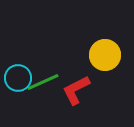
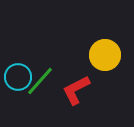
cyan circle: moved 1 px up
green line: moved 3 px left, 1 px up; rotated 24 degrees counterclockwise
